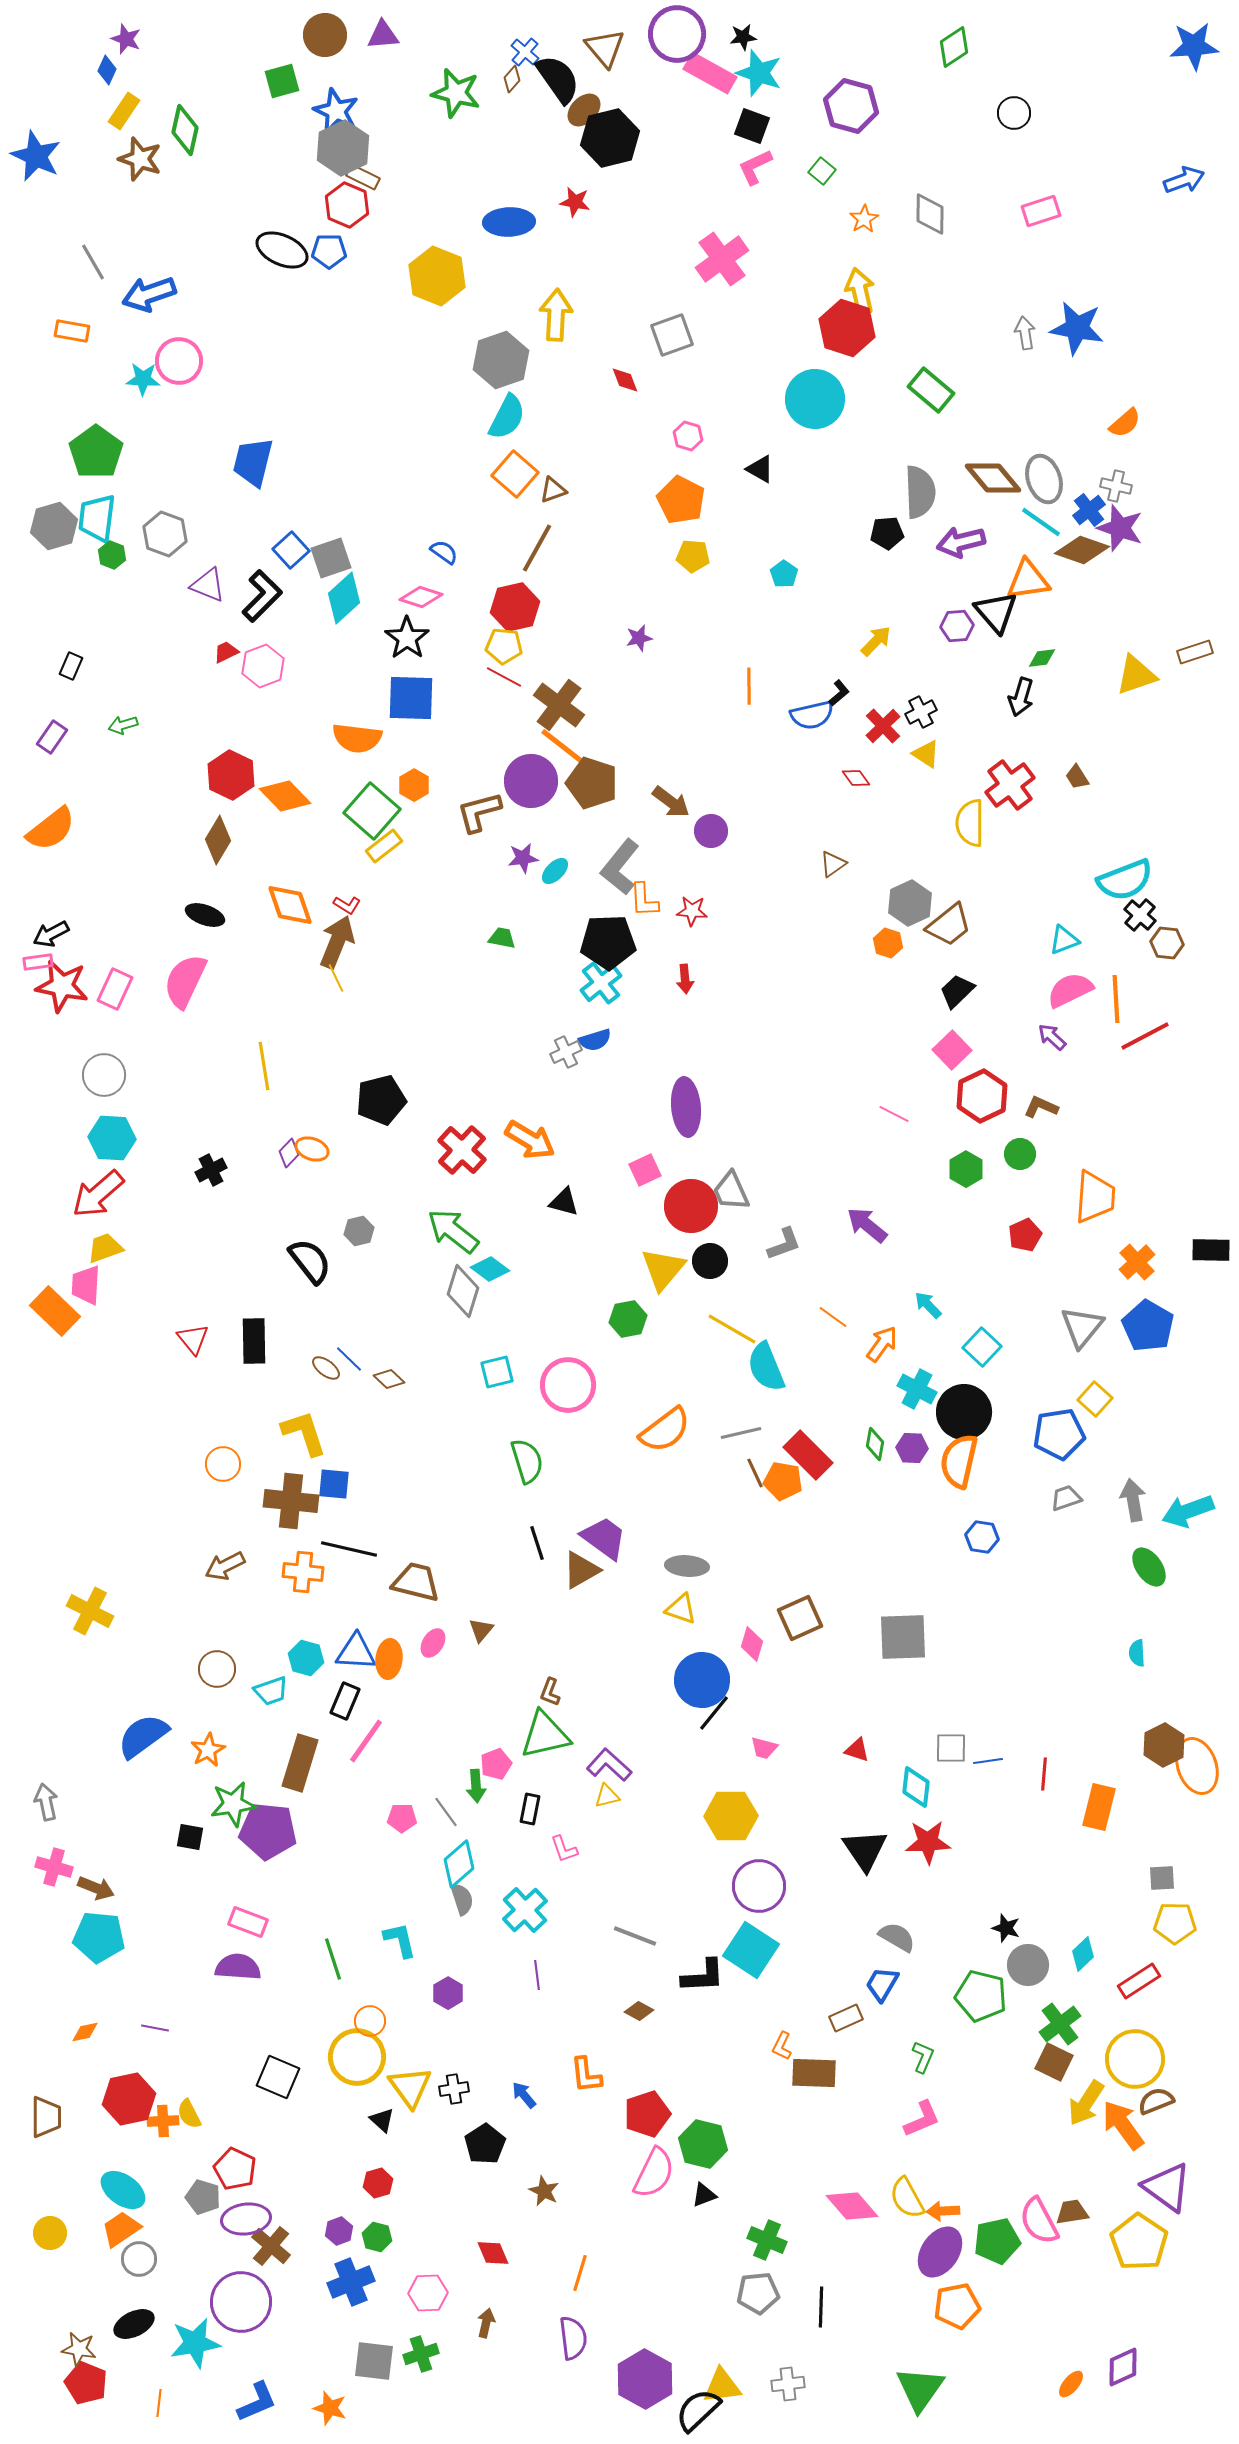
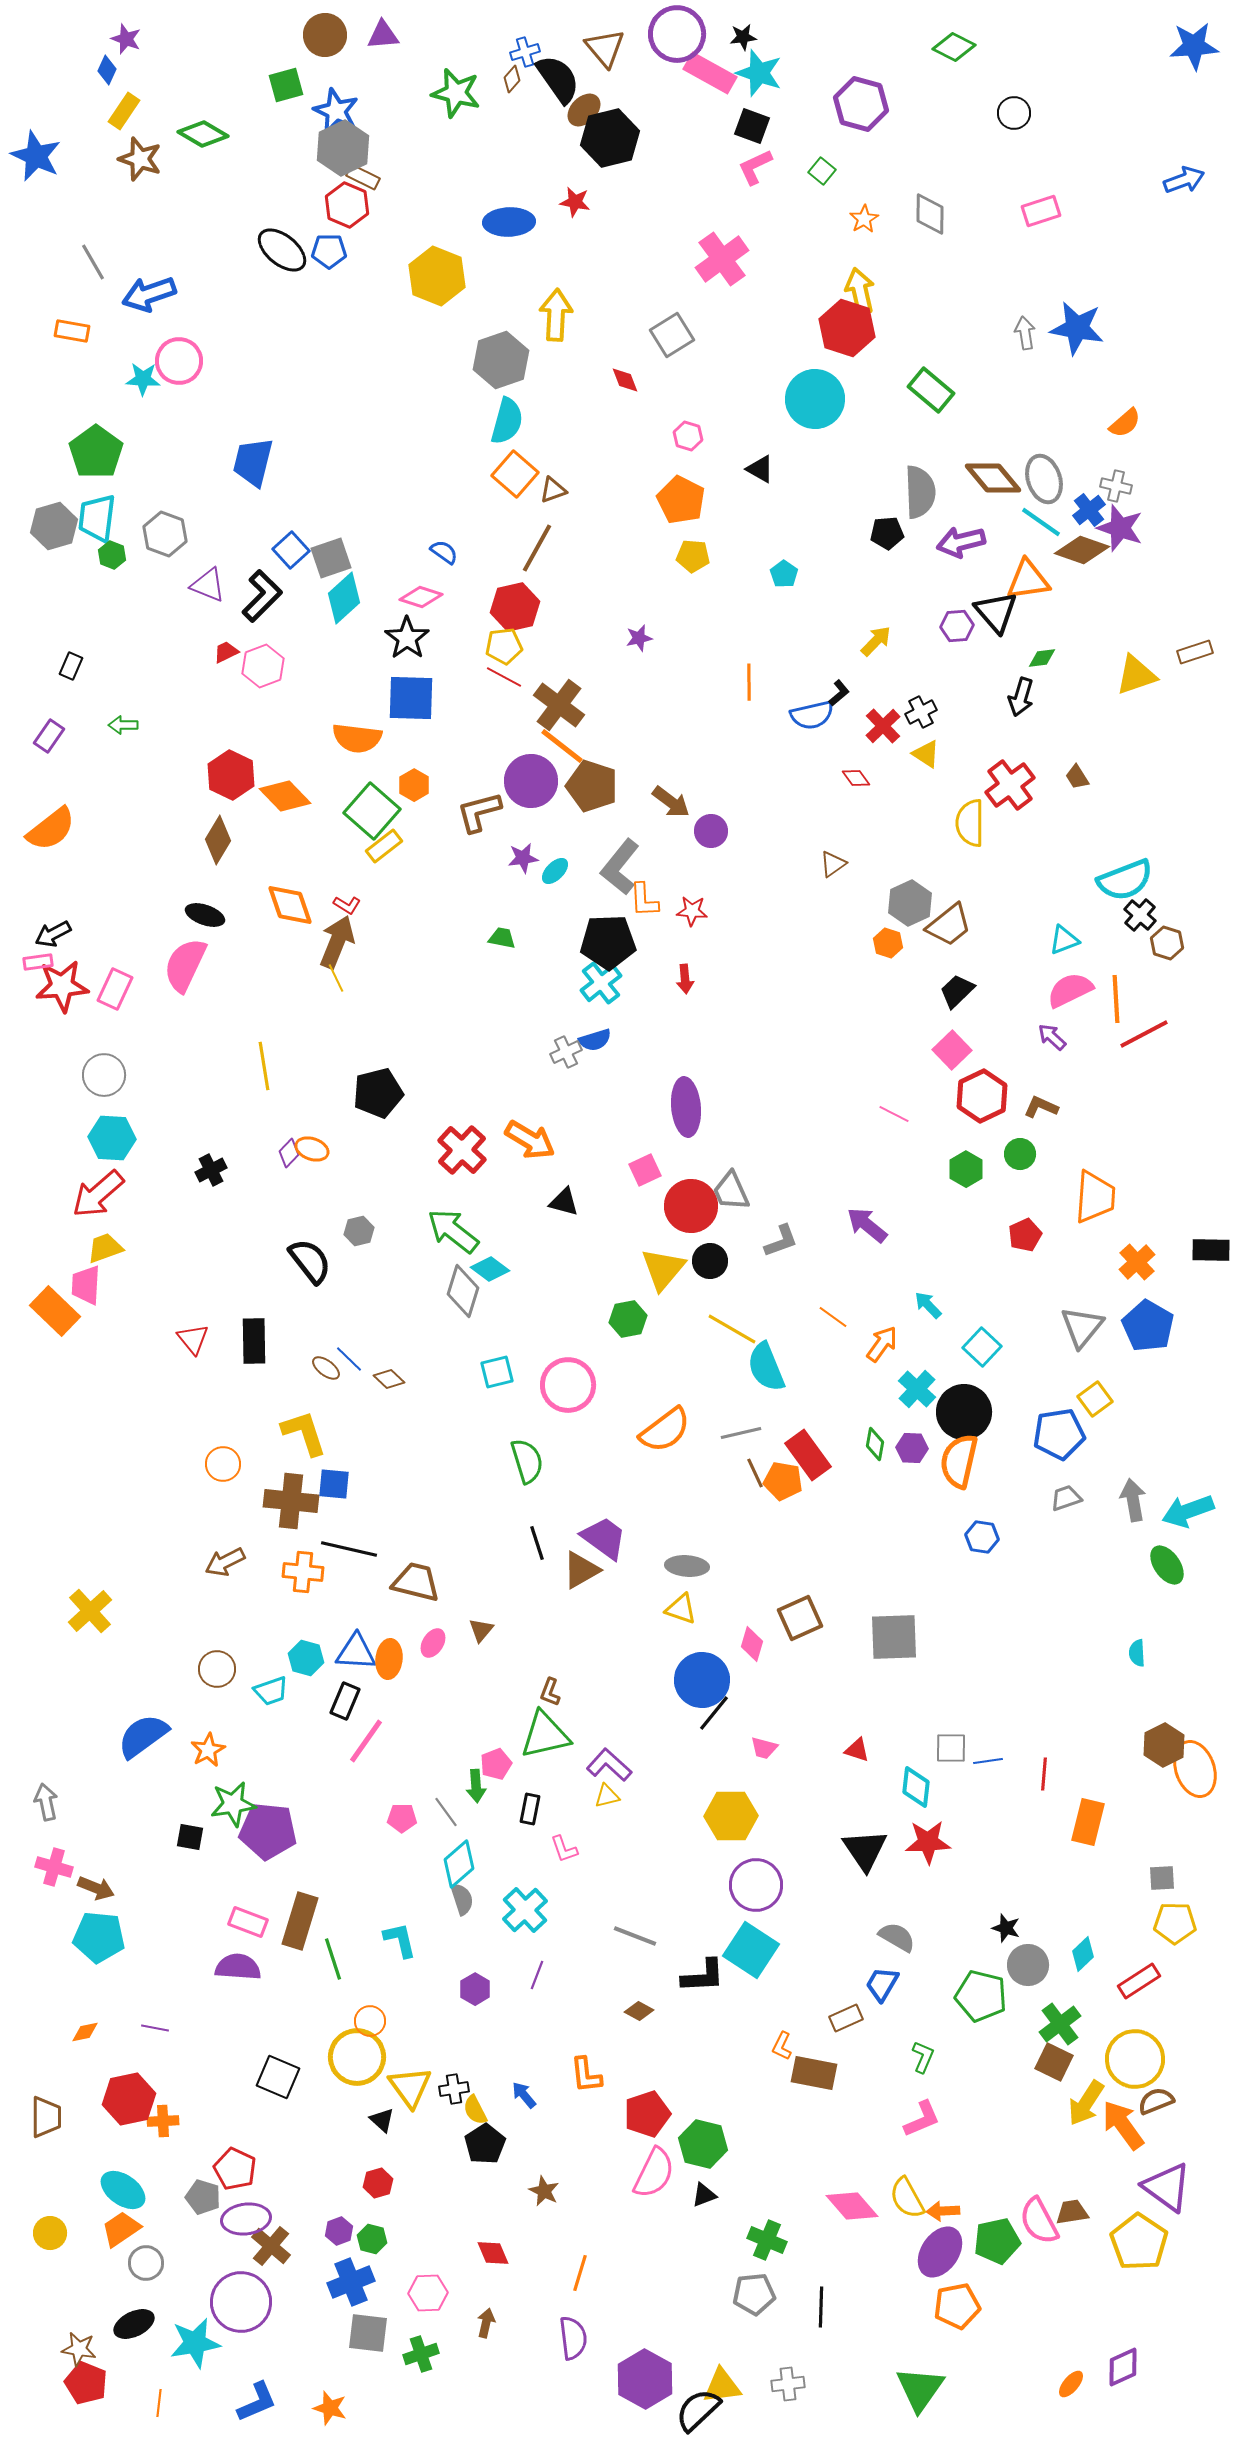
green diamond at (954, 47): rotated 60 degrees clockwise
blue cross at (525, 52): rotated 32 degrees clockwise
green square at (282, 81): moved 4 px right, 4 px down
purple hexagon at (851, 106): moved 10 px right, 2 px up
green diamond at (185, 130): moved 18 px right, 4 px down; rotated 72 degrees counterclockwise
black ellipse at (282, 250): rotated 15 degrees clockwise
gray square at (672, 335): rotated 12 degrees counterclockwise
cyan semicircle at (507, 417): moved 4 px down; rotated 12 degrees counterclockwise
yellow pentagon at (504, 646): rotated 12 degrees counterclockwise
orange line at (749, 686): moved 4 px up
green arrow at (123, 725): rotated 16 degrees clockwise
purple rectangle at (52, 737): moved 3 px left, 1 px up
brown pentagon at (592, 783): moved 3 px down
black arrow at (51, 934): moved 2 px right
brown hexagon at (1167, 943): rotated 12 degrees clockwise
pink semicircle at (185, 981): moved 16 px up
red star at (62, 986): rotated 16 degrees counterclockwise
red line at (1145, 1036): moved 1 px left, 2 px up
black pentagon at (381, 1100): moved 3 px left, 7 px up
gray L-shape at (784, 1244): moved 3 px left, 3 px up
cyan cross at (917, 1389): rotated 15 degrees clockwise
yellow square at (1095, 1399): rotated 12 degrees clockwise
red rectangle at (808, 1455): rotated 9 degrees clockwise
brown arrow at (225, 1566): moved 4 px up
green ellipse at (1149, 1567): moved 18 px right, 2 px up
yellow cross at (90, 1611): rotated 21 degrees clockwise
gray square at (903, 1637): moved 9 px left
brown rectangle at (300, 1763): moved 158 px down
orange ellipse at (1197, 1766): moved 2 px left, 3 px down
orange rectangle at (1099, 1807): moved 11 px left, 15 px down
purple circle at (759, 1886): moved 3 px left, 1 px up
purple line at (537, 1975): rotated 28 degrees clockwise
purple hexagon at (448, 1993): moved 27 px right, 4 px up
brown rectangle at (814, 2073): rotated 9 degrees clockwise
yellow semicircle at (189, 2114): moved 286 px right, 4 px up
green hexagon at (377, 2237): moved 5 px left, 2 px down
gray circle at (139, 2259): moved 7 px right, 4 px down
gray pentagon at (758, 2293): moved 4 px left, 1 px down
gray square at (374, 2361): moved 6 px left, 28 px up
